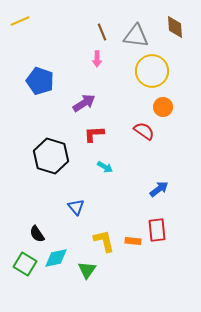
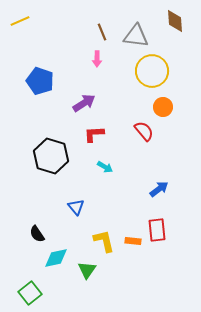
brown diamond: moved 6 px up
red semicircle: rotated 15 degrees clockwise
green square: moved 5 px right, 29 px down; rotated 20 degrees clockwise
